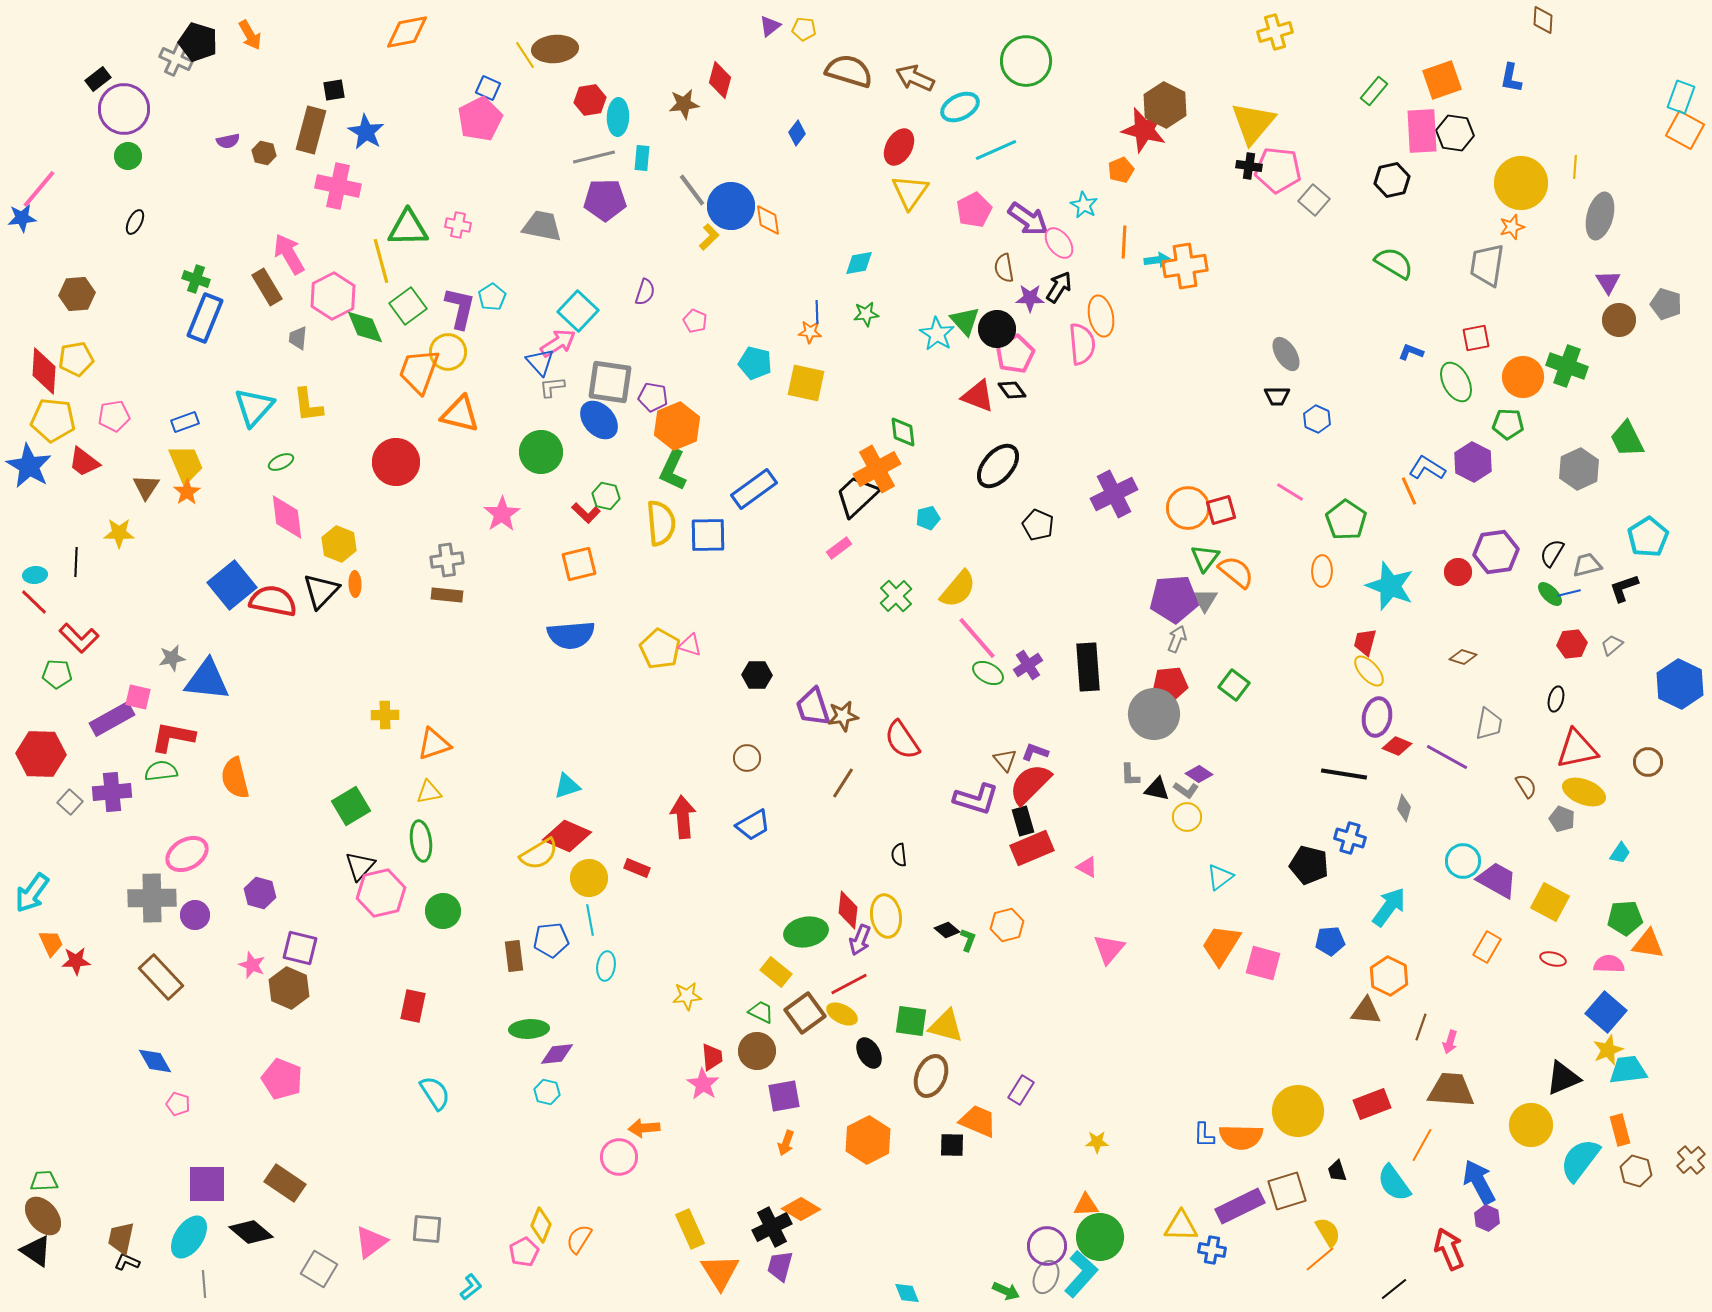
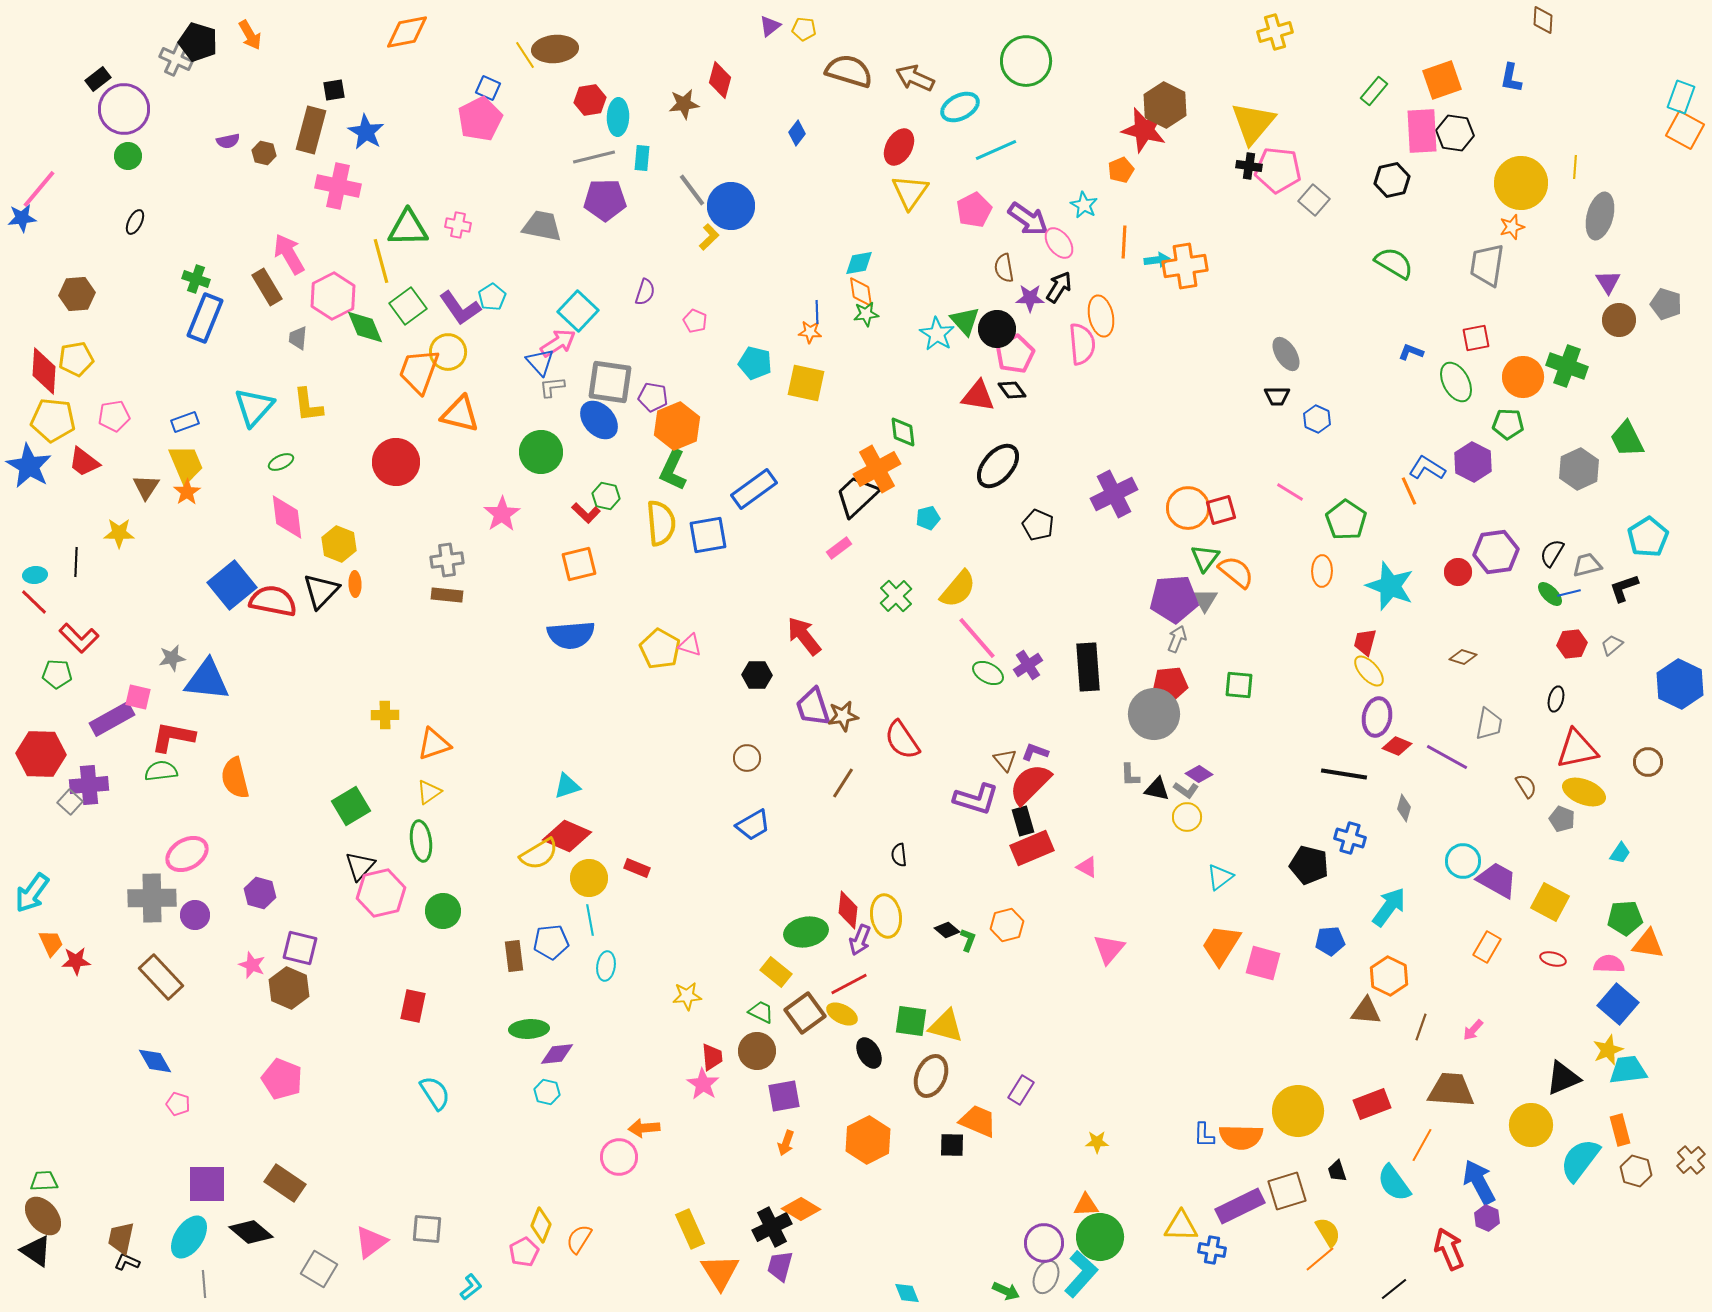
orange diamond at (768, 220): moved 93 px right, 72 px down
purple L-shape at (460, 308): rotated 132 degrees clockwise
red triangle at (978, 396): rotated 12 degrees counterclockwise
blue square at (708, 535): rotated 9 degrees counterclockwise
green square at (1234, 685): moved 5 px right; rotated 32 degrees counterclockwise
purple cross at (112, 792): moved 23 px left, 7 px up
yellow triangle at (429, 792): rotated 24 degrees counterclockwise
red arrow at (683, 817): moved 121 px right, 181 px up; rotated 33 degrees counterclockwise
blue pentagon at (551, 940): moved 2 px down
blue square at (1606, 1012): moved 12 px right, 8 px up
pink arrow at (1450, 1042): moved 23 px right, 12 px up; rotated 25 degrees clockwise
purple circle at (1047, 1246): moved 3 px left, 3 px up
